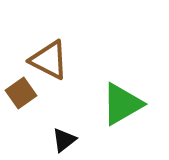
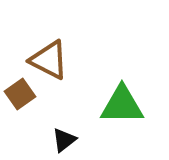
brown square: moved 1 px left, 1 px down
green triangle: moved 1 px down; rotated 30 degrees clockwise
